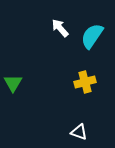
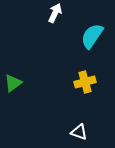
white arrow: moved 5 px left, 15 px up; rotated 66 degrees clockwise
green triangle: rotated 24 degrees clockwise
